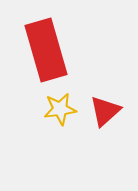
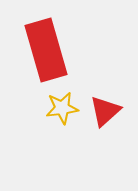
yellow star: moved 2 px right, 1 px up
